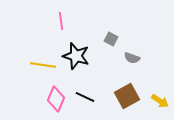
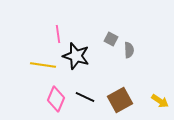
pink line: moved 3 px left, 13 px down
gray semicircle: moved 3 px left, 8 px up; rotated 112 degrees counterclockwise
brown square: moved 7 px left, 4 px down
